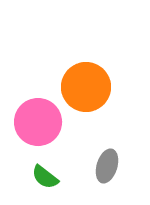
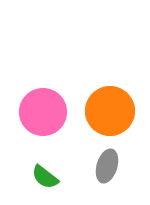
orange circle: moved 24 px right, 24 px down
pink circle: moved 5 px right, 10 px up
